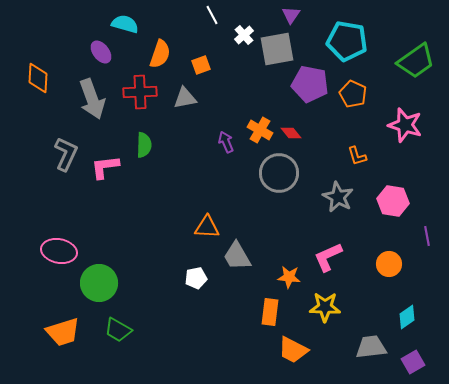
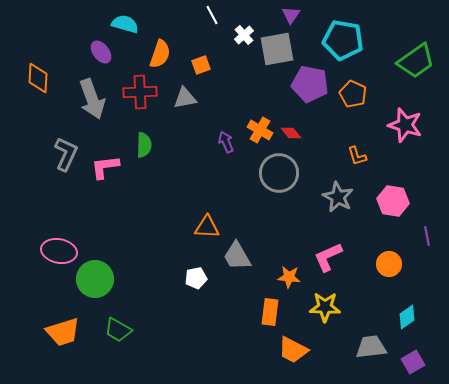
cyan pentagon at (347, 41): moved 4 px left, 1 px up
green circle at (99, 283): moved 4 px left, 4 px up
